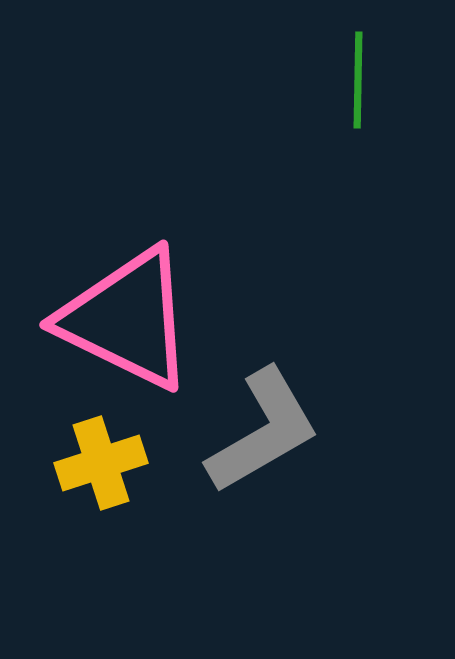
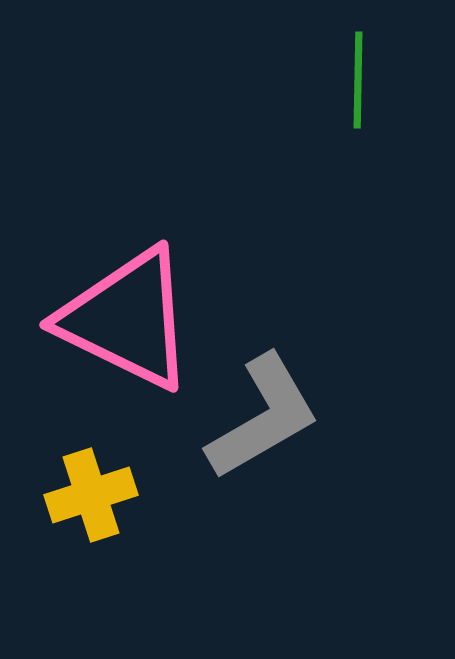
gray L-shape: moved 14 px up
yellow cross: moved 10 px left, 32 px down
